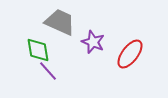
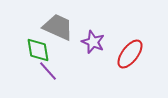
gray trapezoid: moved 2 px left, 5 px down
